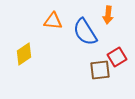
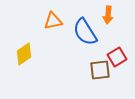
orange triangle: rotated 18 degrees counterclockwise
